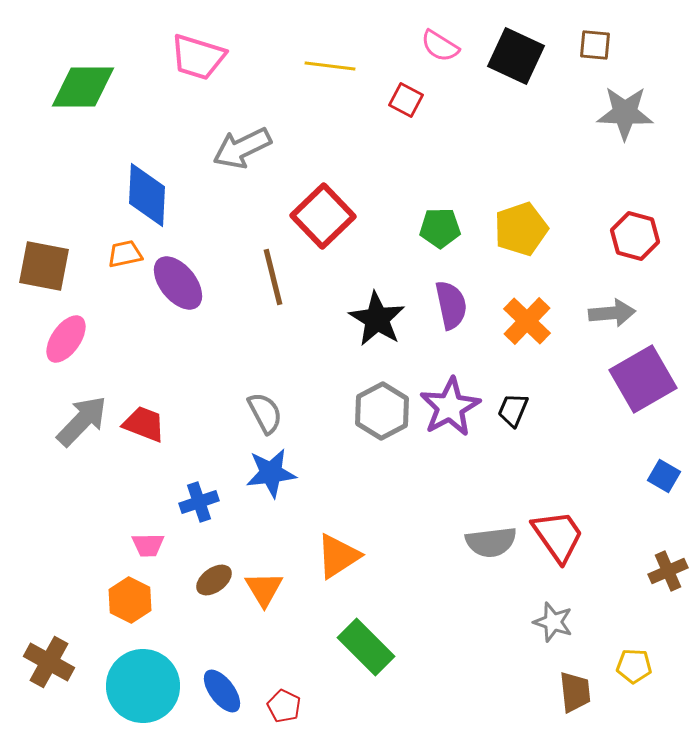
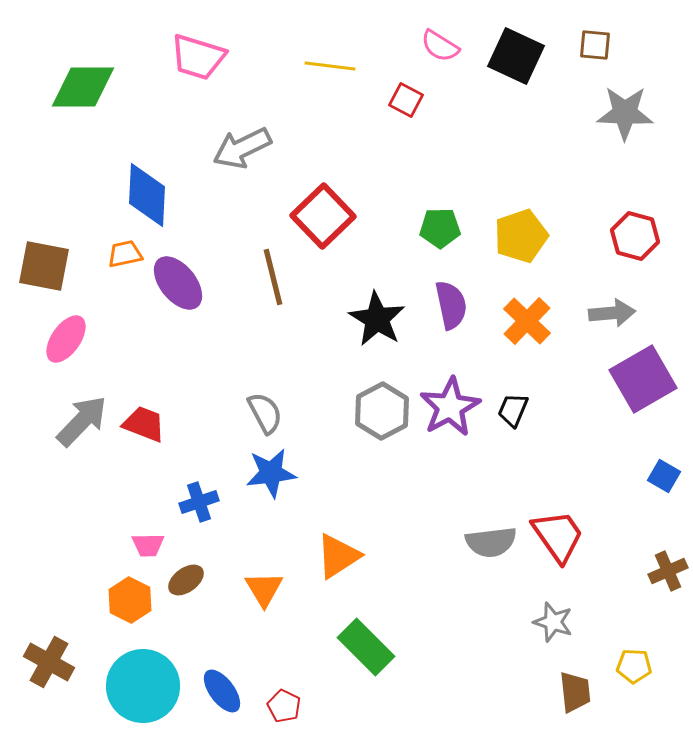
yellow pentagon at (521, 229): moved 7 px down
brown ellipse at (214, 580): moved 28 px left
